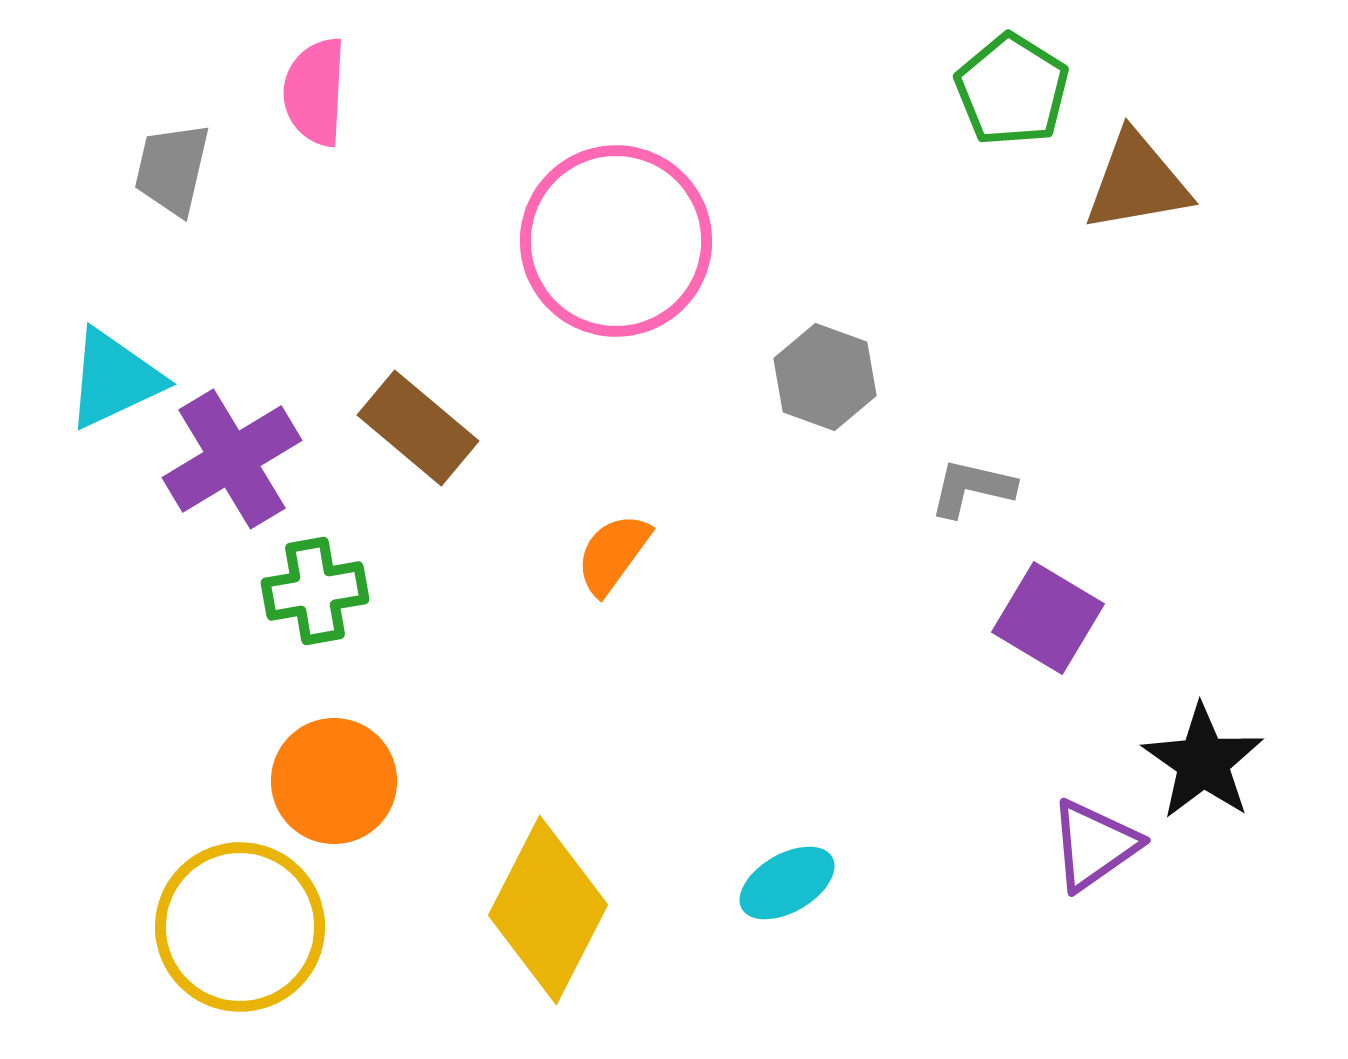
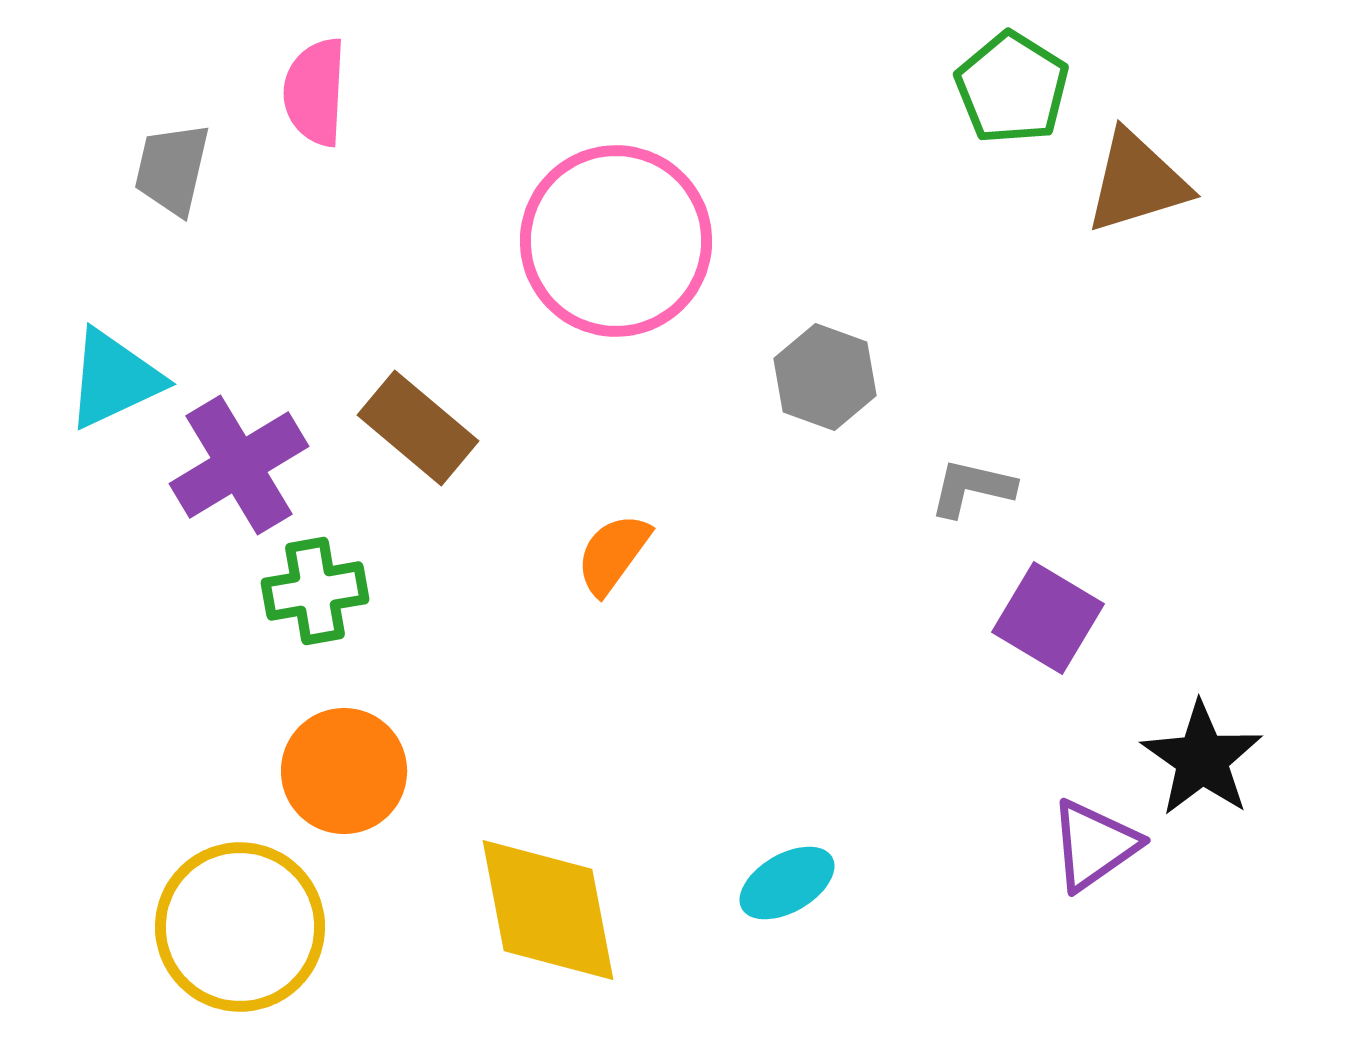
green pentagon: moved 2 px up
brown triangle: rotated 7 degrees counterclockwise
purple cross: moved 7 px right, 6 px down
black star: moved 1 px left, 3 px up
orange circle: moved 10 px right, 10 px up
yellow diamond: rotated 38 degrees counterclockwise
